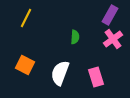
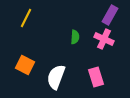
pink cross: moved 9 px left; rotated 30 degrees counterclockwise
white semicircle: moved 4 px left, 4 px down
